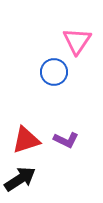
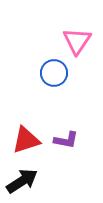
blue circle: moved 1 px down
purple L-shape: rotated 15 degrees counterclockwise
black arrow: moved 2 px right, 2 px down
